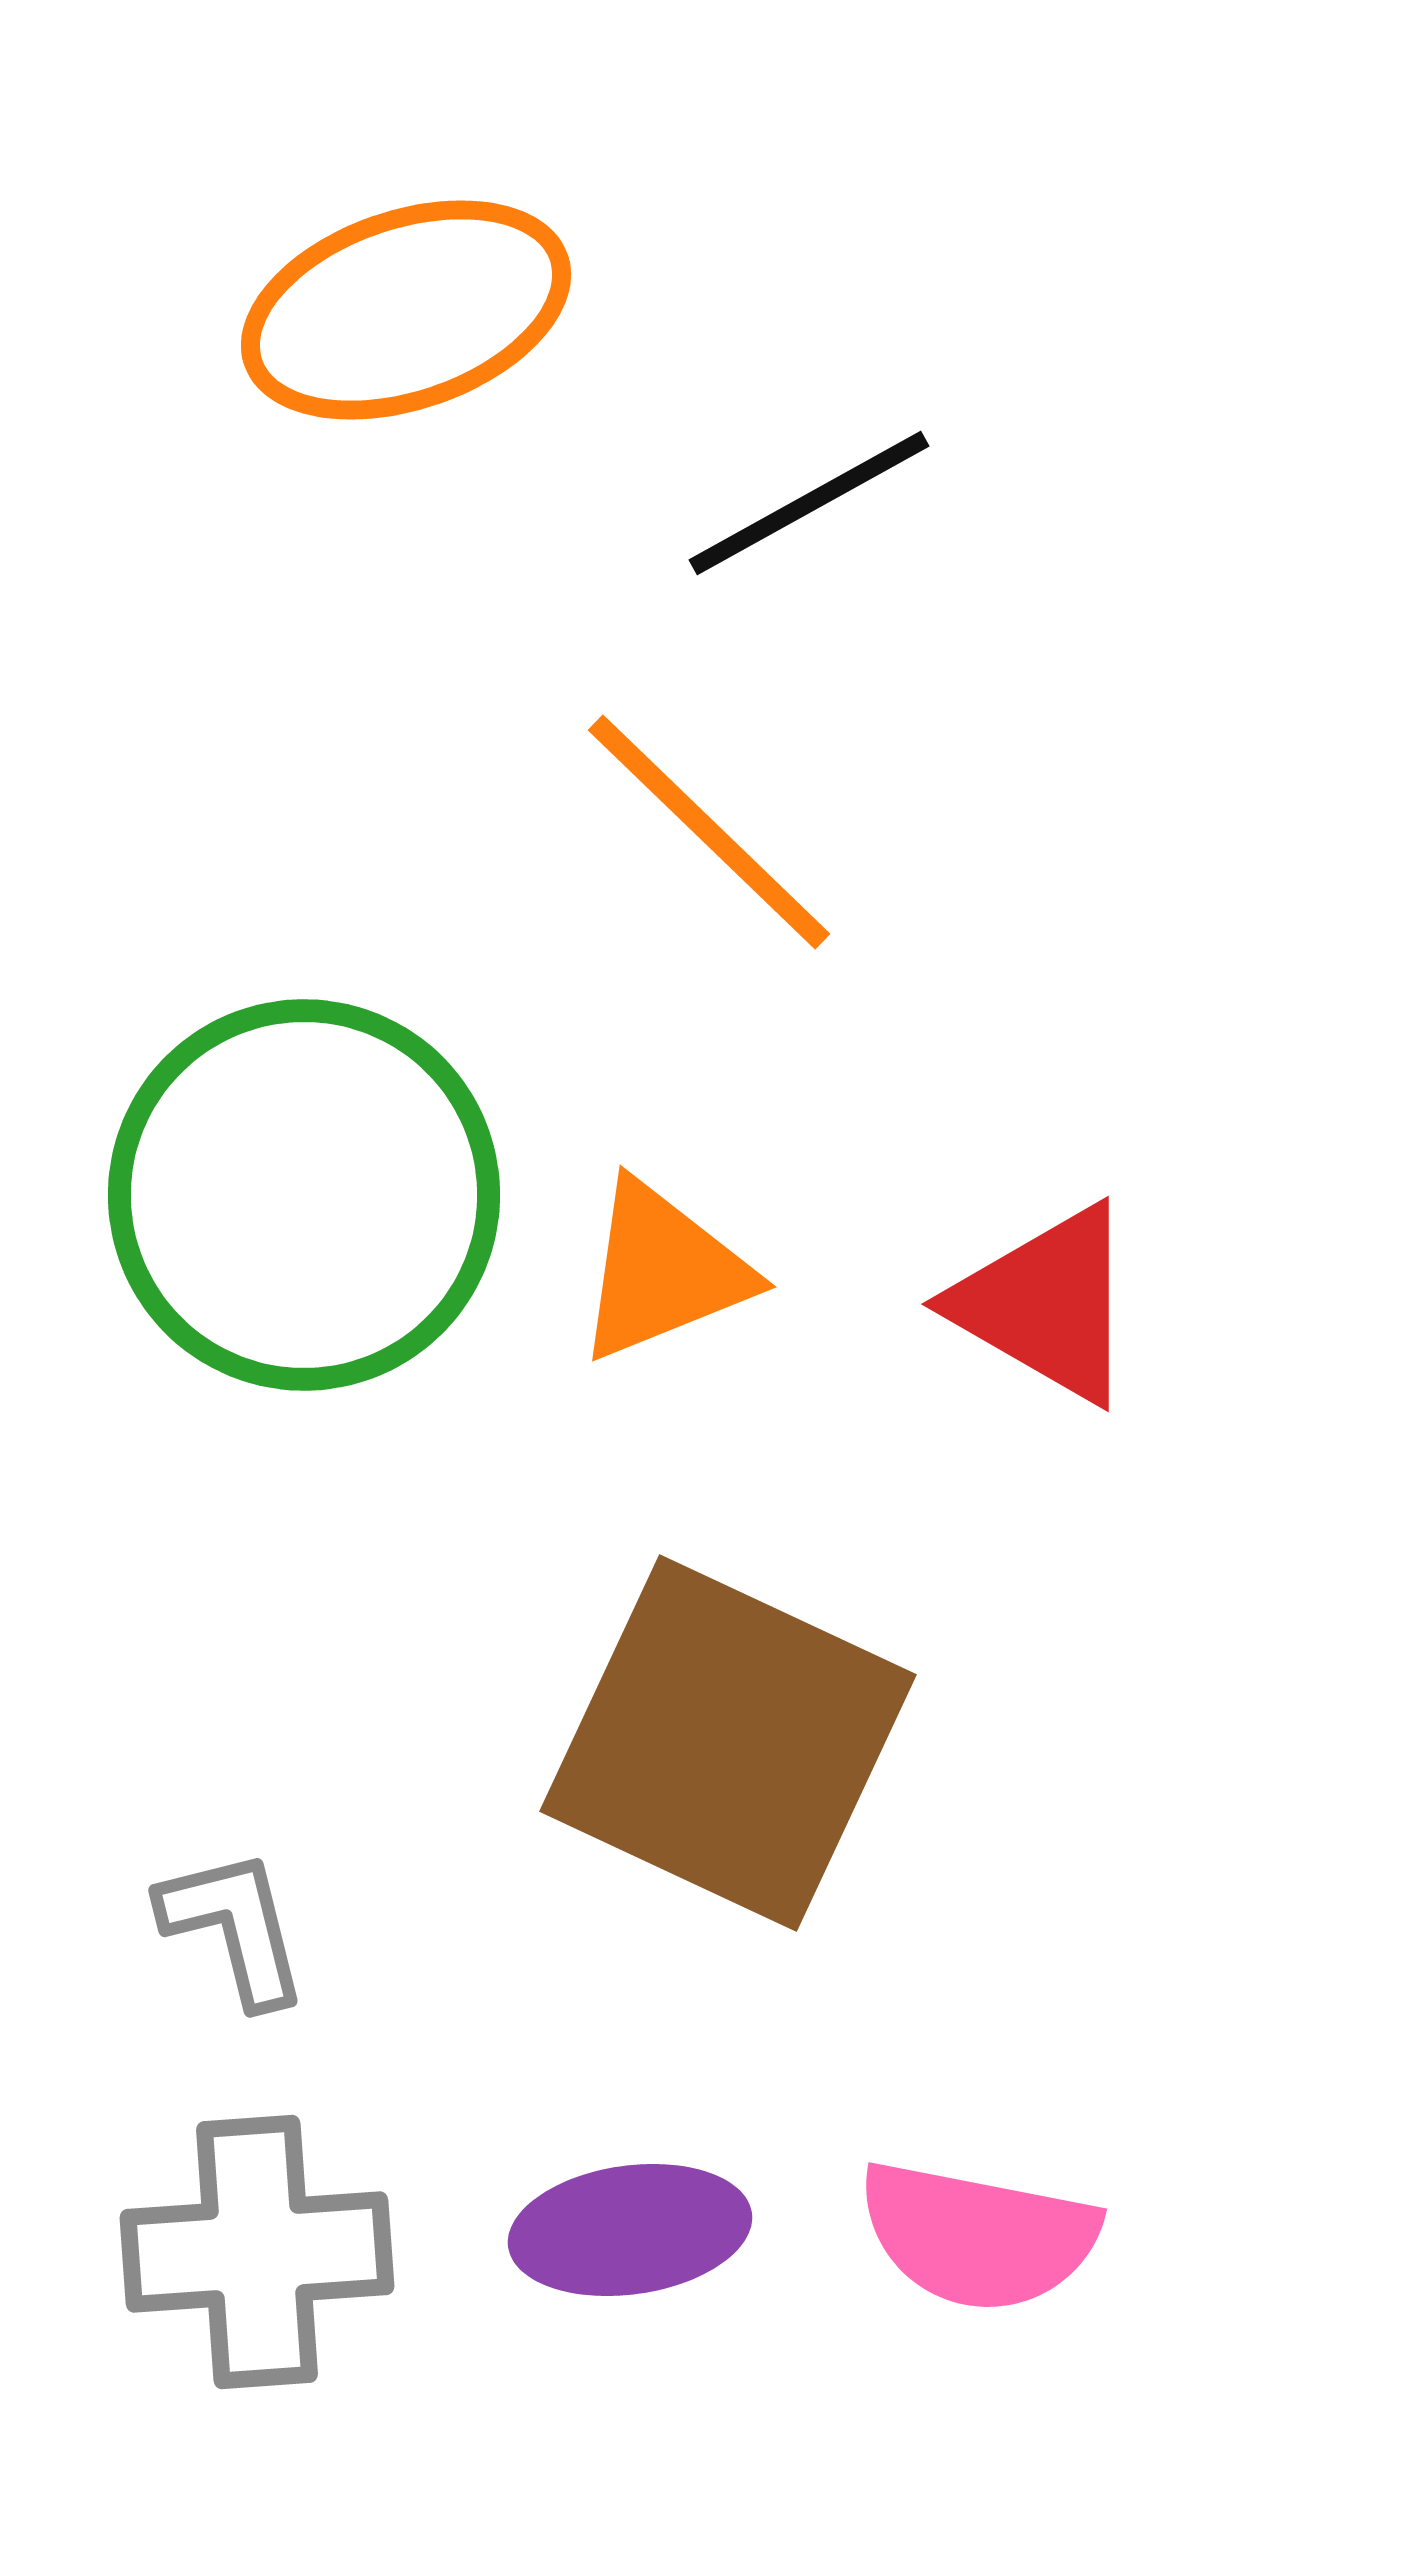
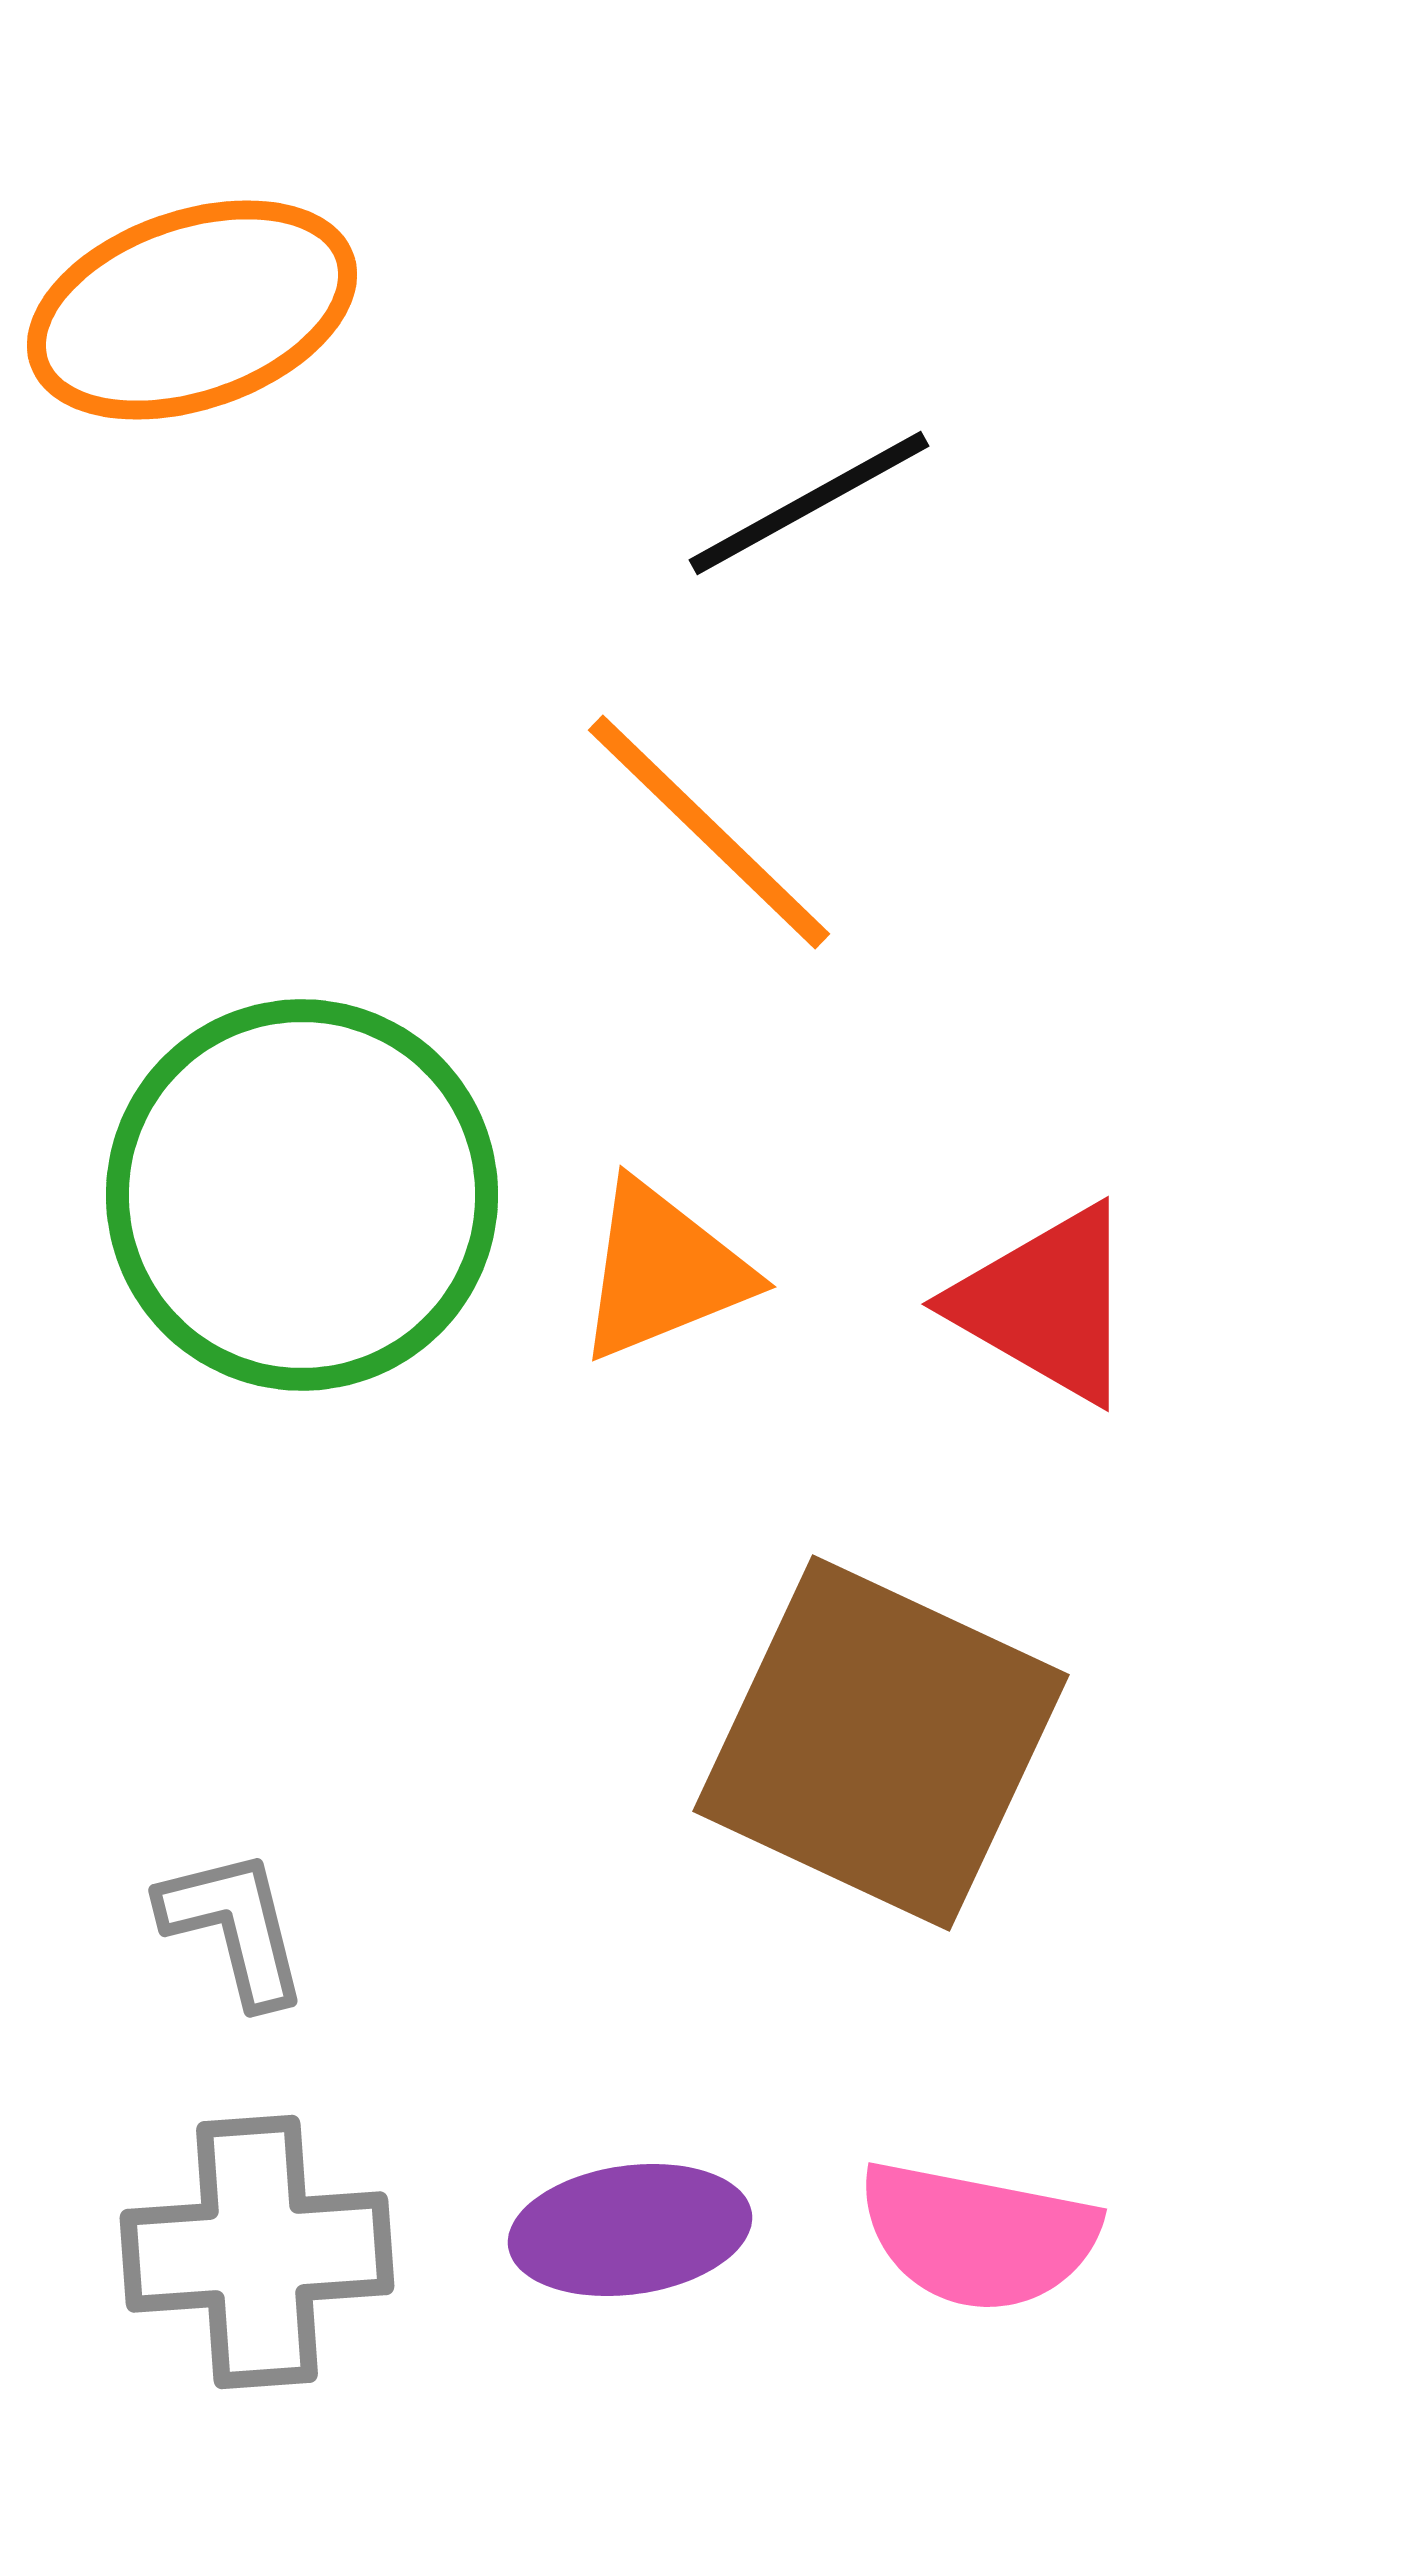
orange ellipse: moved 214 px left
green circle: moved 2 px left
brown square: moved 153 px right
